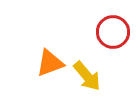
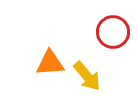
orange triangle: rotated 16 degrees clockwise
